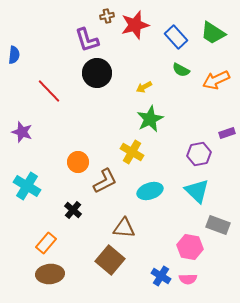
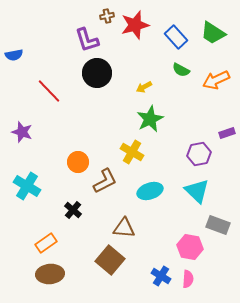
blue semicircle: rotated 72 degrees clockwise
orange rectangle: rotated 15 degrees clockwise
pink semicircle: rotated 84 degrees counterclockwise
